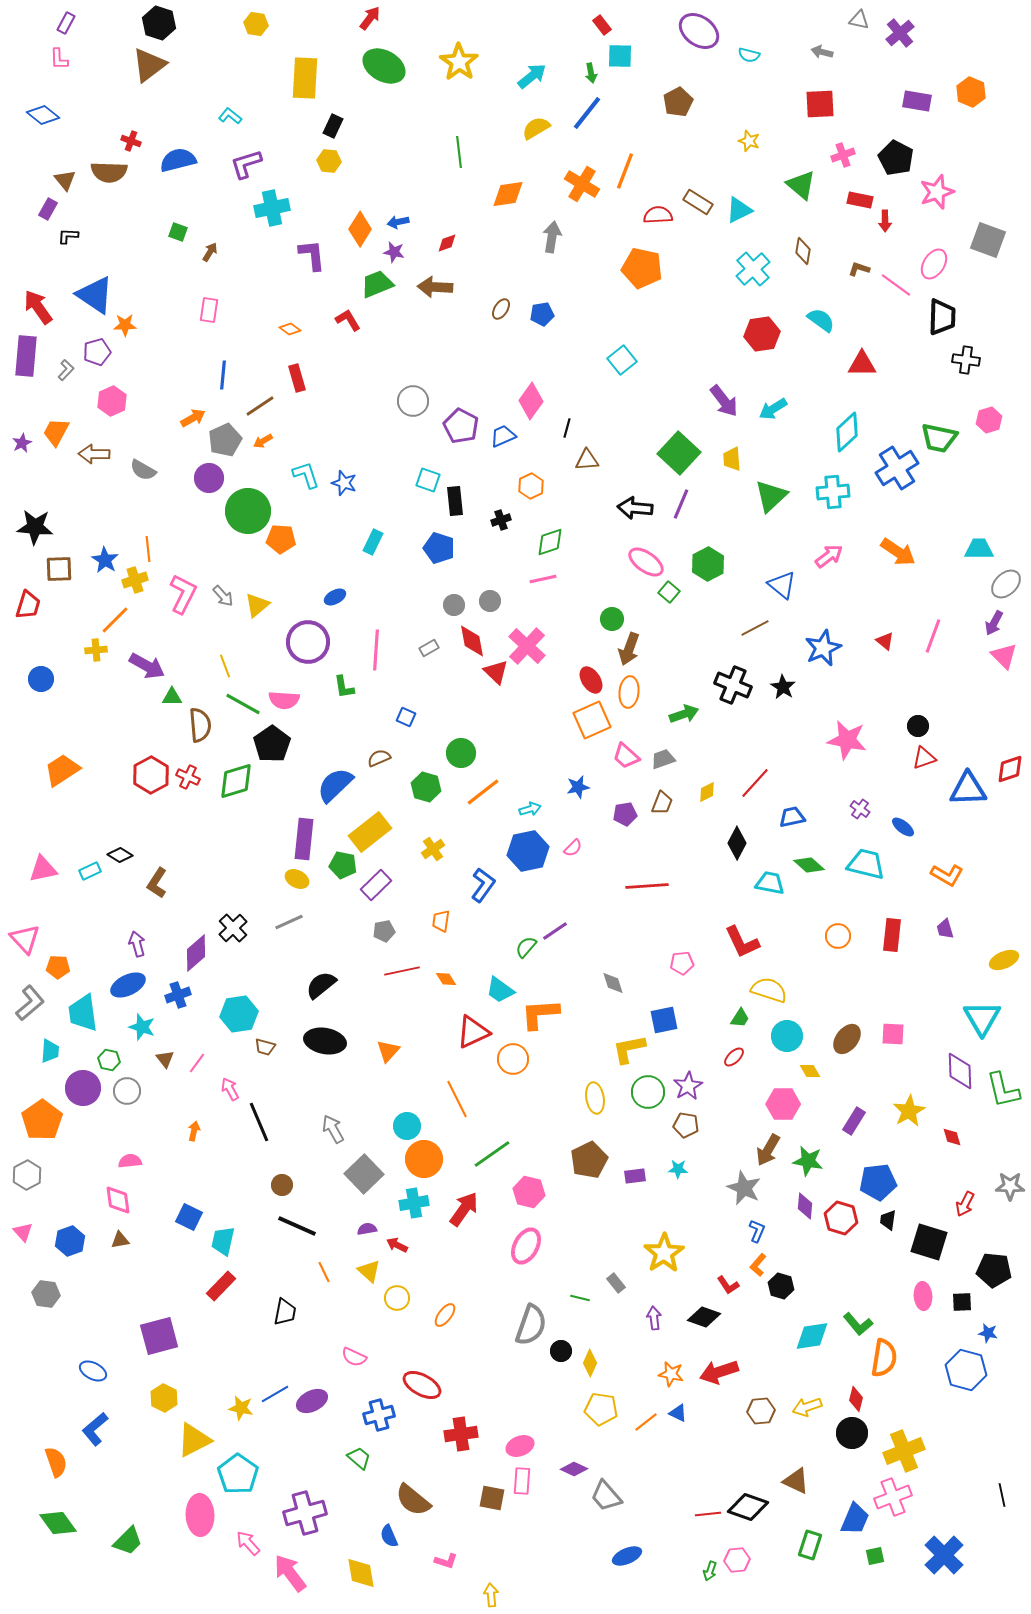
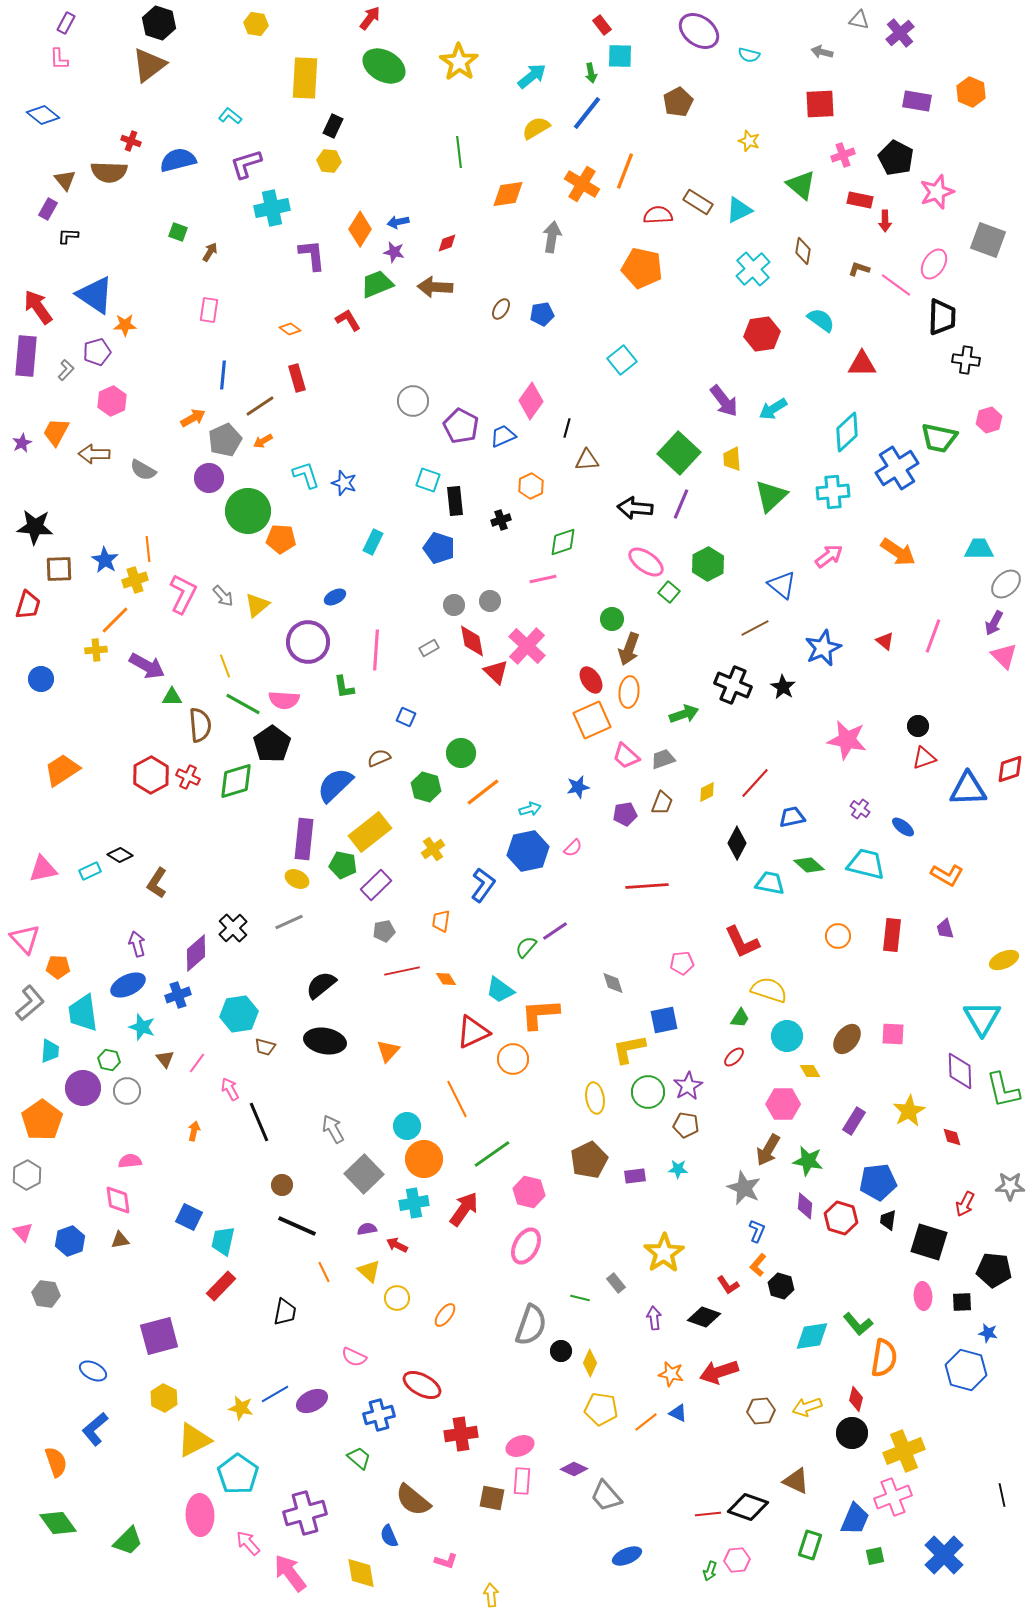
green diamond at (550, 542): moved 13 px right
